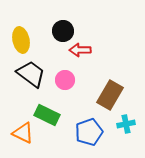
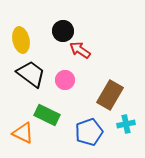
red arrow: rotated 35 degrees clockwise
